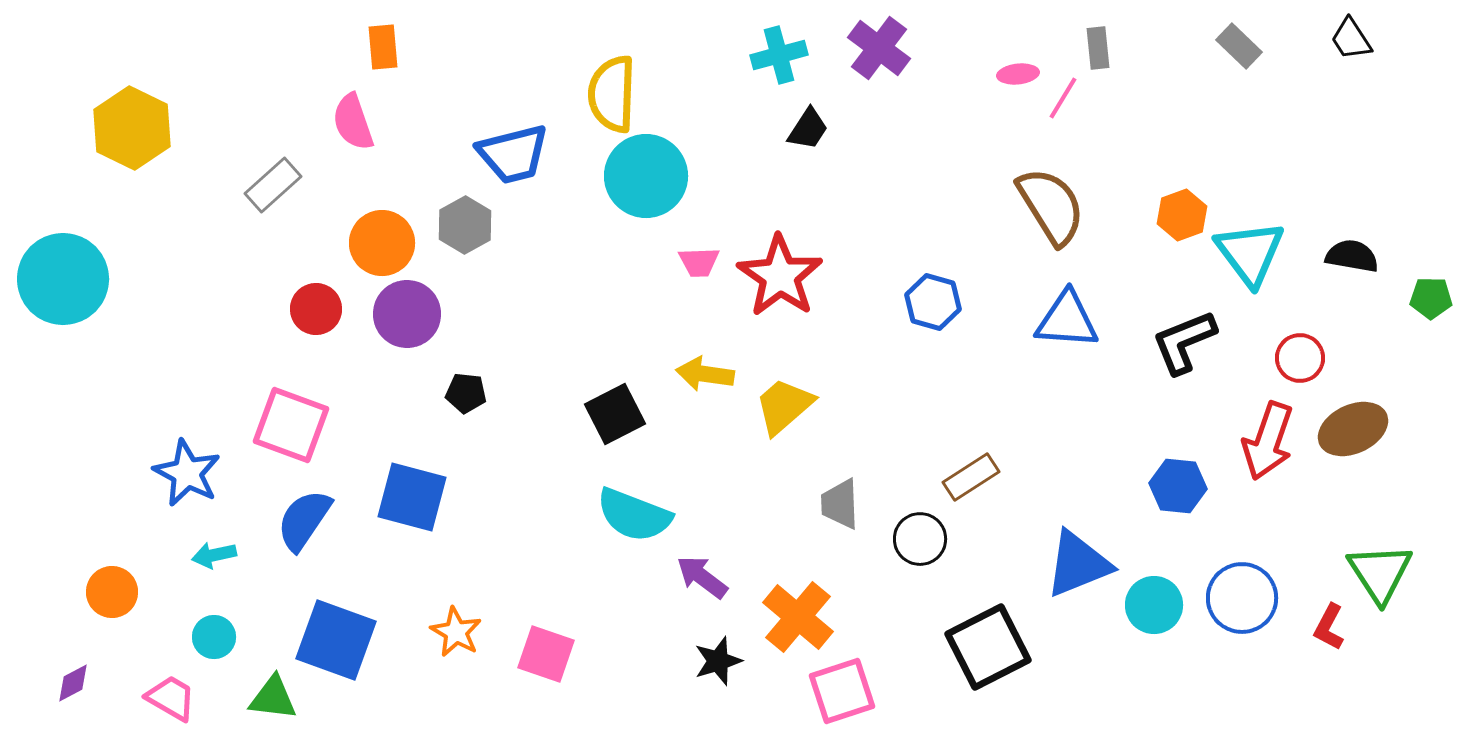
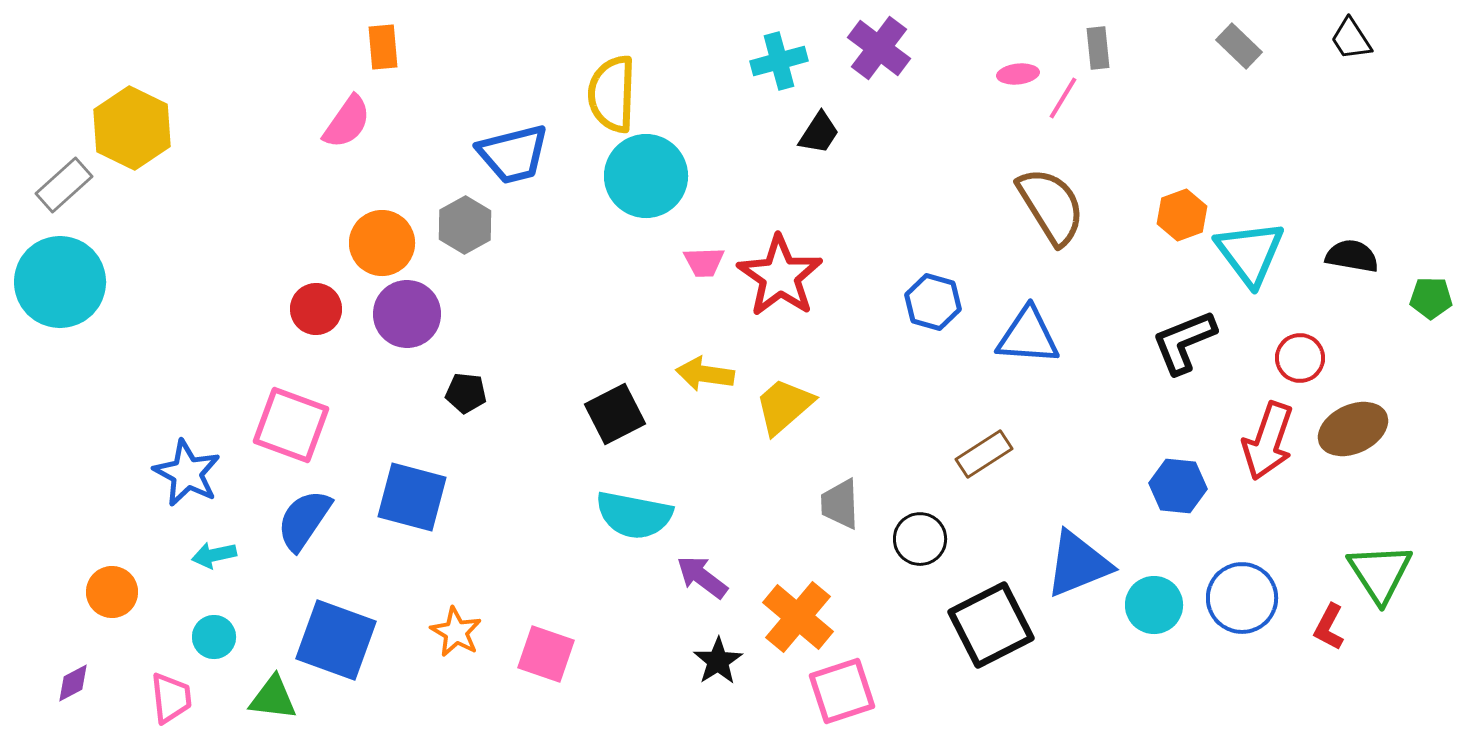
cyan cross at (779, 55): moved 6 px down
pink semicircle at (353, 122): moved 6 px left; rotated 126 degrees counterclockwise
black trapezoid at (808, 129): moved 11 px right, 4 px down
gray rectangle at (273, 185): moved 209 px left
pink trapezoid at (699, 262): moved 5 px right
cyan circle at (63, 279): moved 3 px left, 3 px down
blue triangle at (1067, 320): moved 39 px left, 16 px down
brown rectangle at (971, 477): moved 13 px right, 23 px up
cyan semicircle at (634, 515): rotated 10 degrees counterclockwise
black square at (988, 647): moved 3 px right, 22 px up
black star at (718, 661): rotated 15 degrees counterclockwise
pink trapezoid at (171, 698): rotated 54 degrees clockwise
